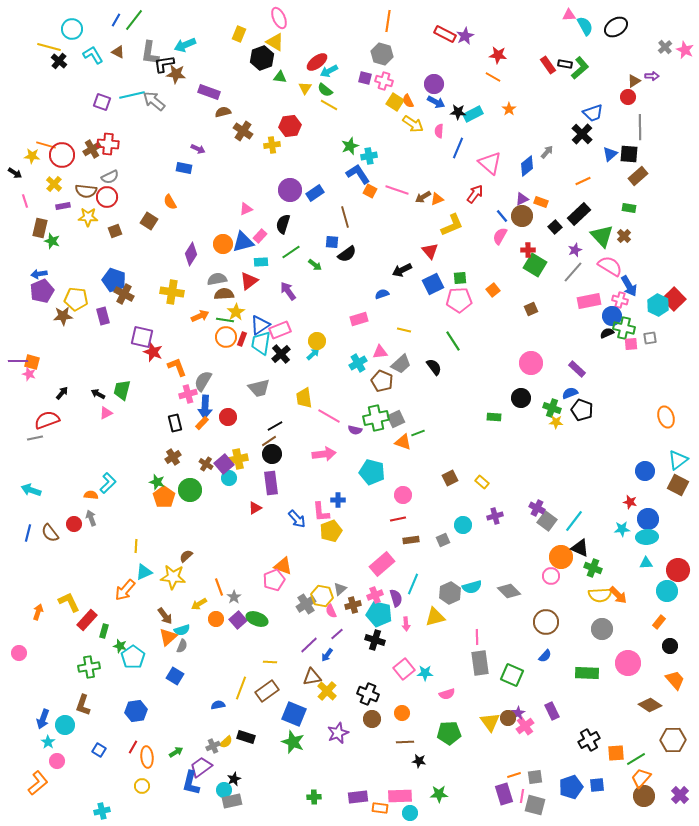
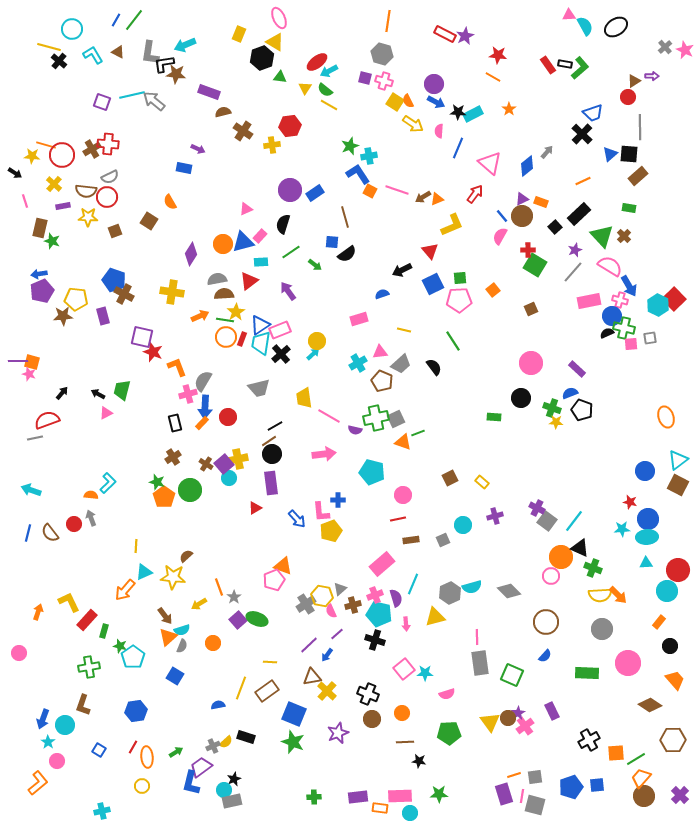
orange circle at (216, 619): moved 3 px left, 24 px down
